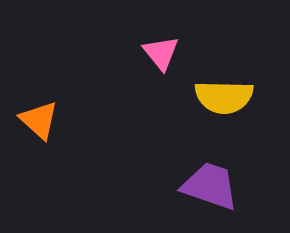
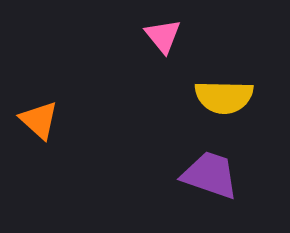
pink triangle: moved 2 px right, 17 px up
purple trapezoid: moved 11 px up
